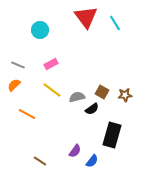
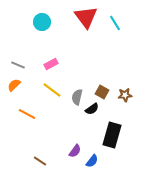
cyan circle: moved 2 px right, 8 px up
gray semicircle: rotated 63 degrees counterclockwise
